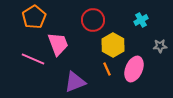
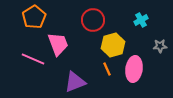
yellow hexagon: rotated 15 degrees clockwise
pink ellipse: rotated 15 degrees counterclockwise
